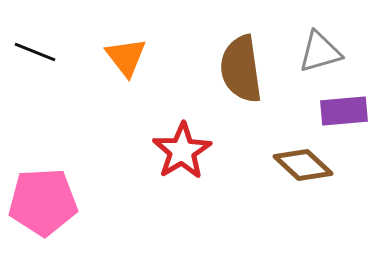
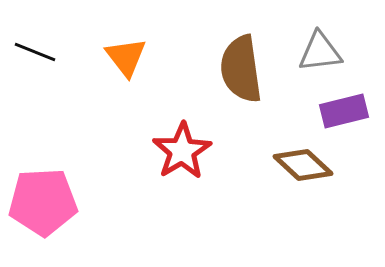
gray triangle: rotated 9 degrees clockwise
purple rectangle: rotated 9 degrees counterclockwise
